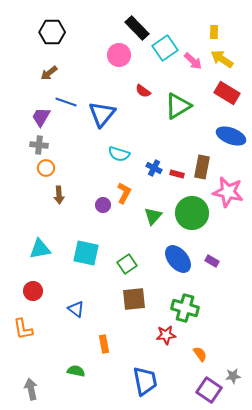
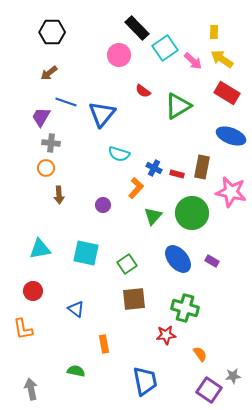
gray cross at (39, 145): moved 12 px right, 2 px up
pink star at (228, 192): moved 3 px right
orange L-shape at (124, 193): moved 12 px right, 5 px up; rotated 15 degrees clockwise
